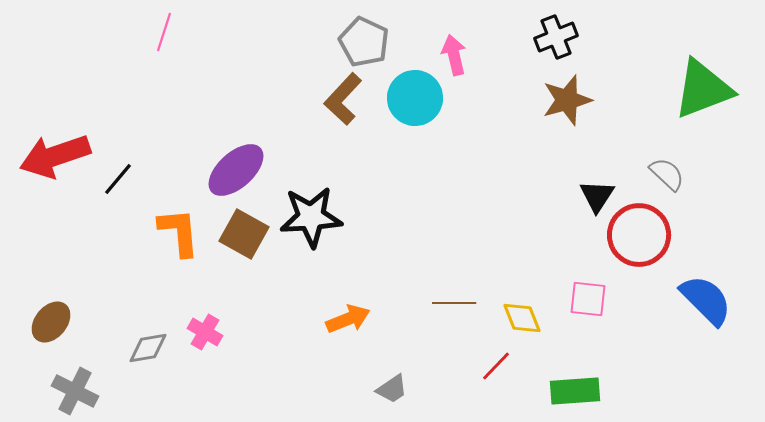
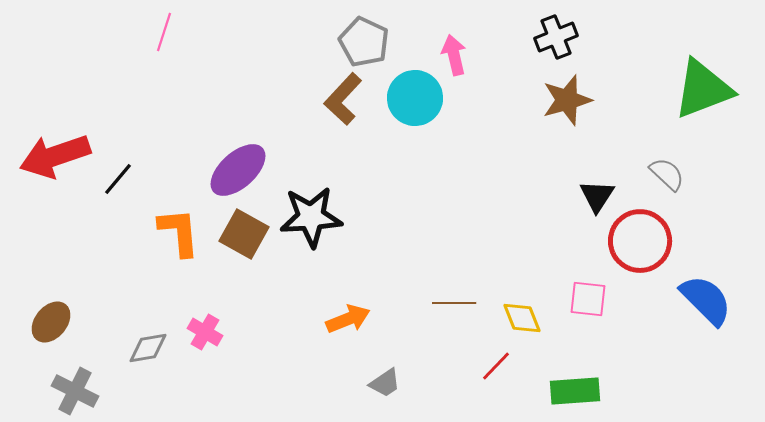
purple ellipse: moved 2 px right
red circle: moved 1 px right, 6 px down
gray trapezoid: moved 7 px left, 6 px up
